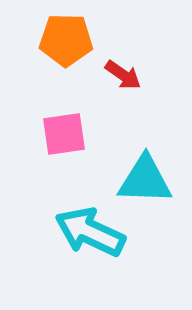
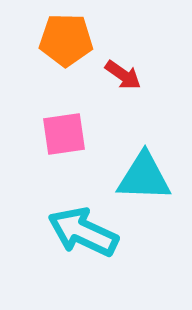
cyan triangle: moved 1 px left, 3 px up
cyan arrow: moved 7 px left
